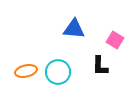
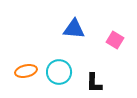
black L-shape: moved 6 px left, 17 px down
cyan circle: moved 1 px right
